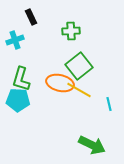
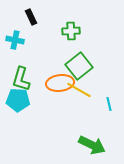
cyan cross: rotated 30 degrees clockwise
orange ellipse: rotated 20 degrees counterclockwise
